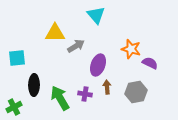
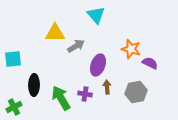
cyan square: moved 4 px left, 1 px down
green arrow: moved 1 px right
